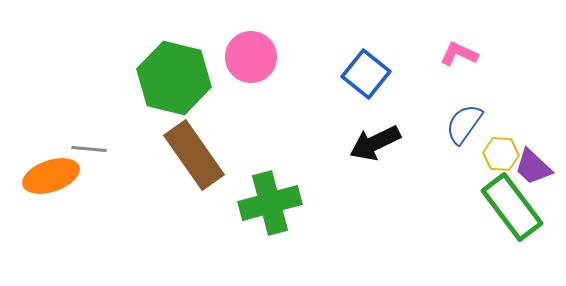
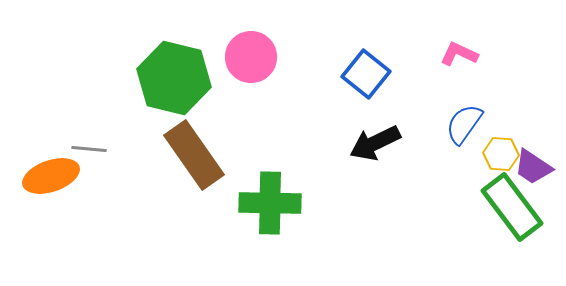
purple trapezoid: rotated 9 degrees counterclockwise
green cross: rotated 16 degrees clockwise
